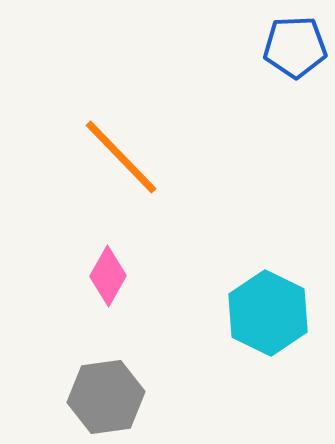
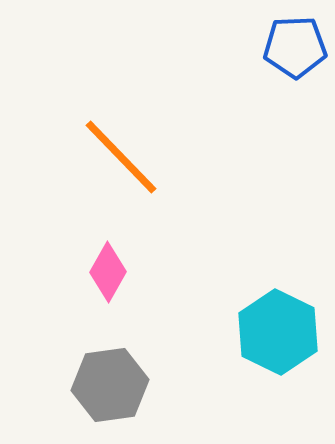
pink diamond: moved 4 px up
cyan hexagon: moved 10 px right, 19 px down
gray hexagon: moved 4 px right, 12 px up
